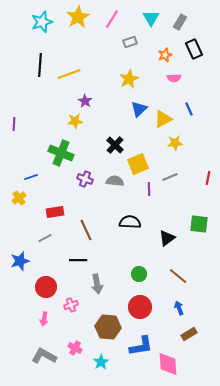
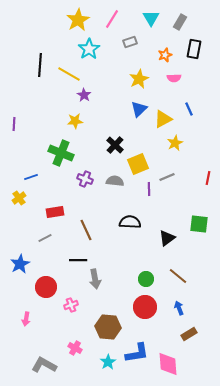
yellow star at (78, 17): moved 3 px down
cyan star at (42, 22): moved 47 px right, 27 px down; rotated 15 degrees counterclockwise
black rectangle at (194, 49): rotated 36 degrees clockwise
yellow line at (69, 74): rotated 50 degrees clockwise
yellow star at (129, 79): moved 10 px right
purple star at (85, 101): moved 1 px left, 6 px up
yellow star at (175, 143): rotated 21 degrees counterclockwise
gray line at (170, 177): moved 3 px left
blue star at (20, 261): moved 3 px down; rotated 12 degrees counterclockwise
green circle at (139, 274): moved 7 px right, 5 px down
gray arrow at (97, 284): moved 2 px left, 5 px up
red circle at (140, 307): moved 5 px right
pink arrow at (44, 319): moved 18 px left
blue L-shape at (141, 346): moved 4 px left, 7 px down
gray L-shape at (44, 356): moved 9 px down
cyan star at (101, 362): moved 7 px right
